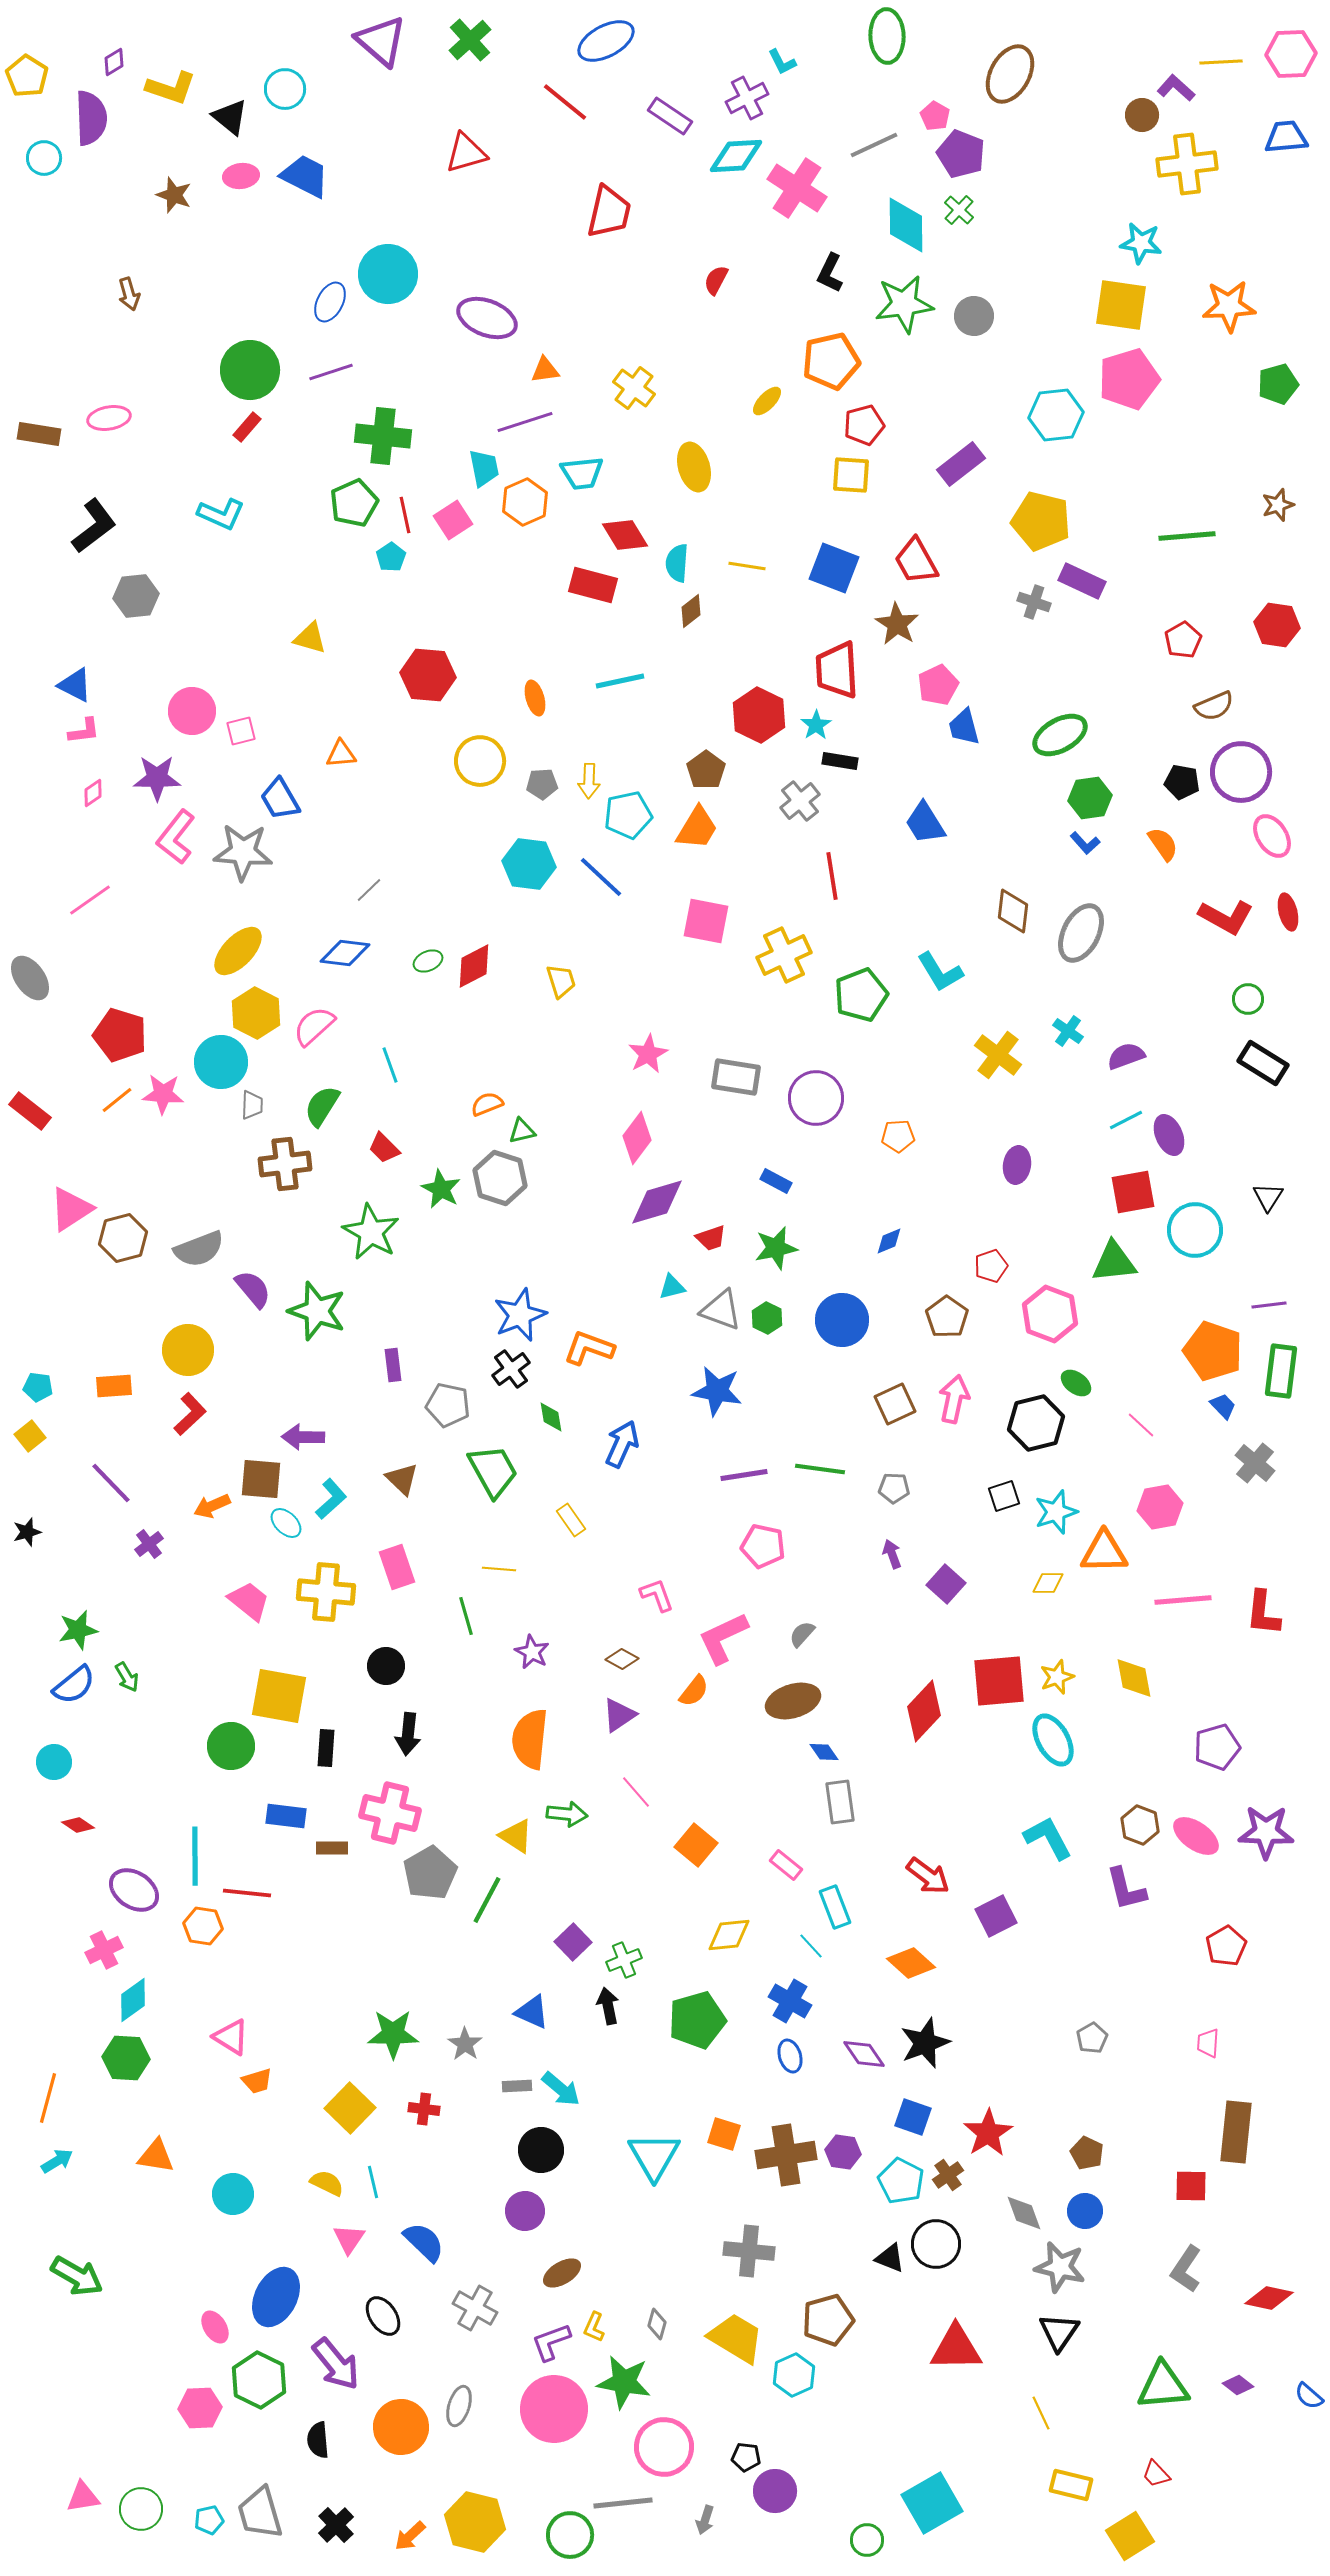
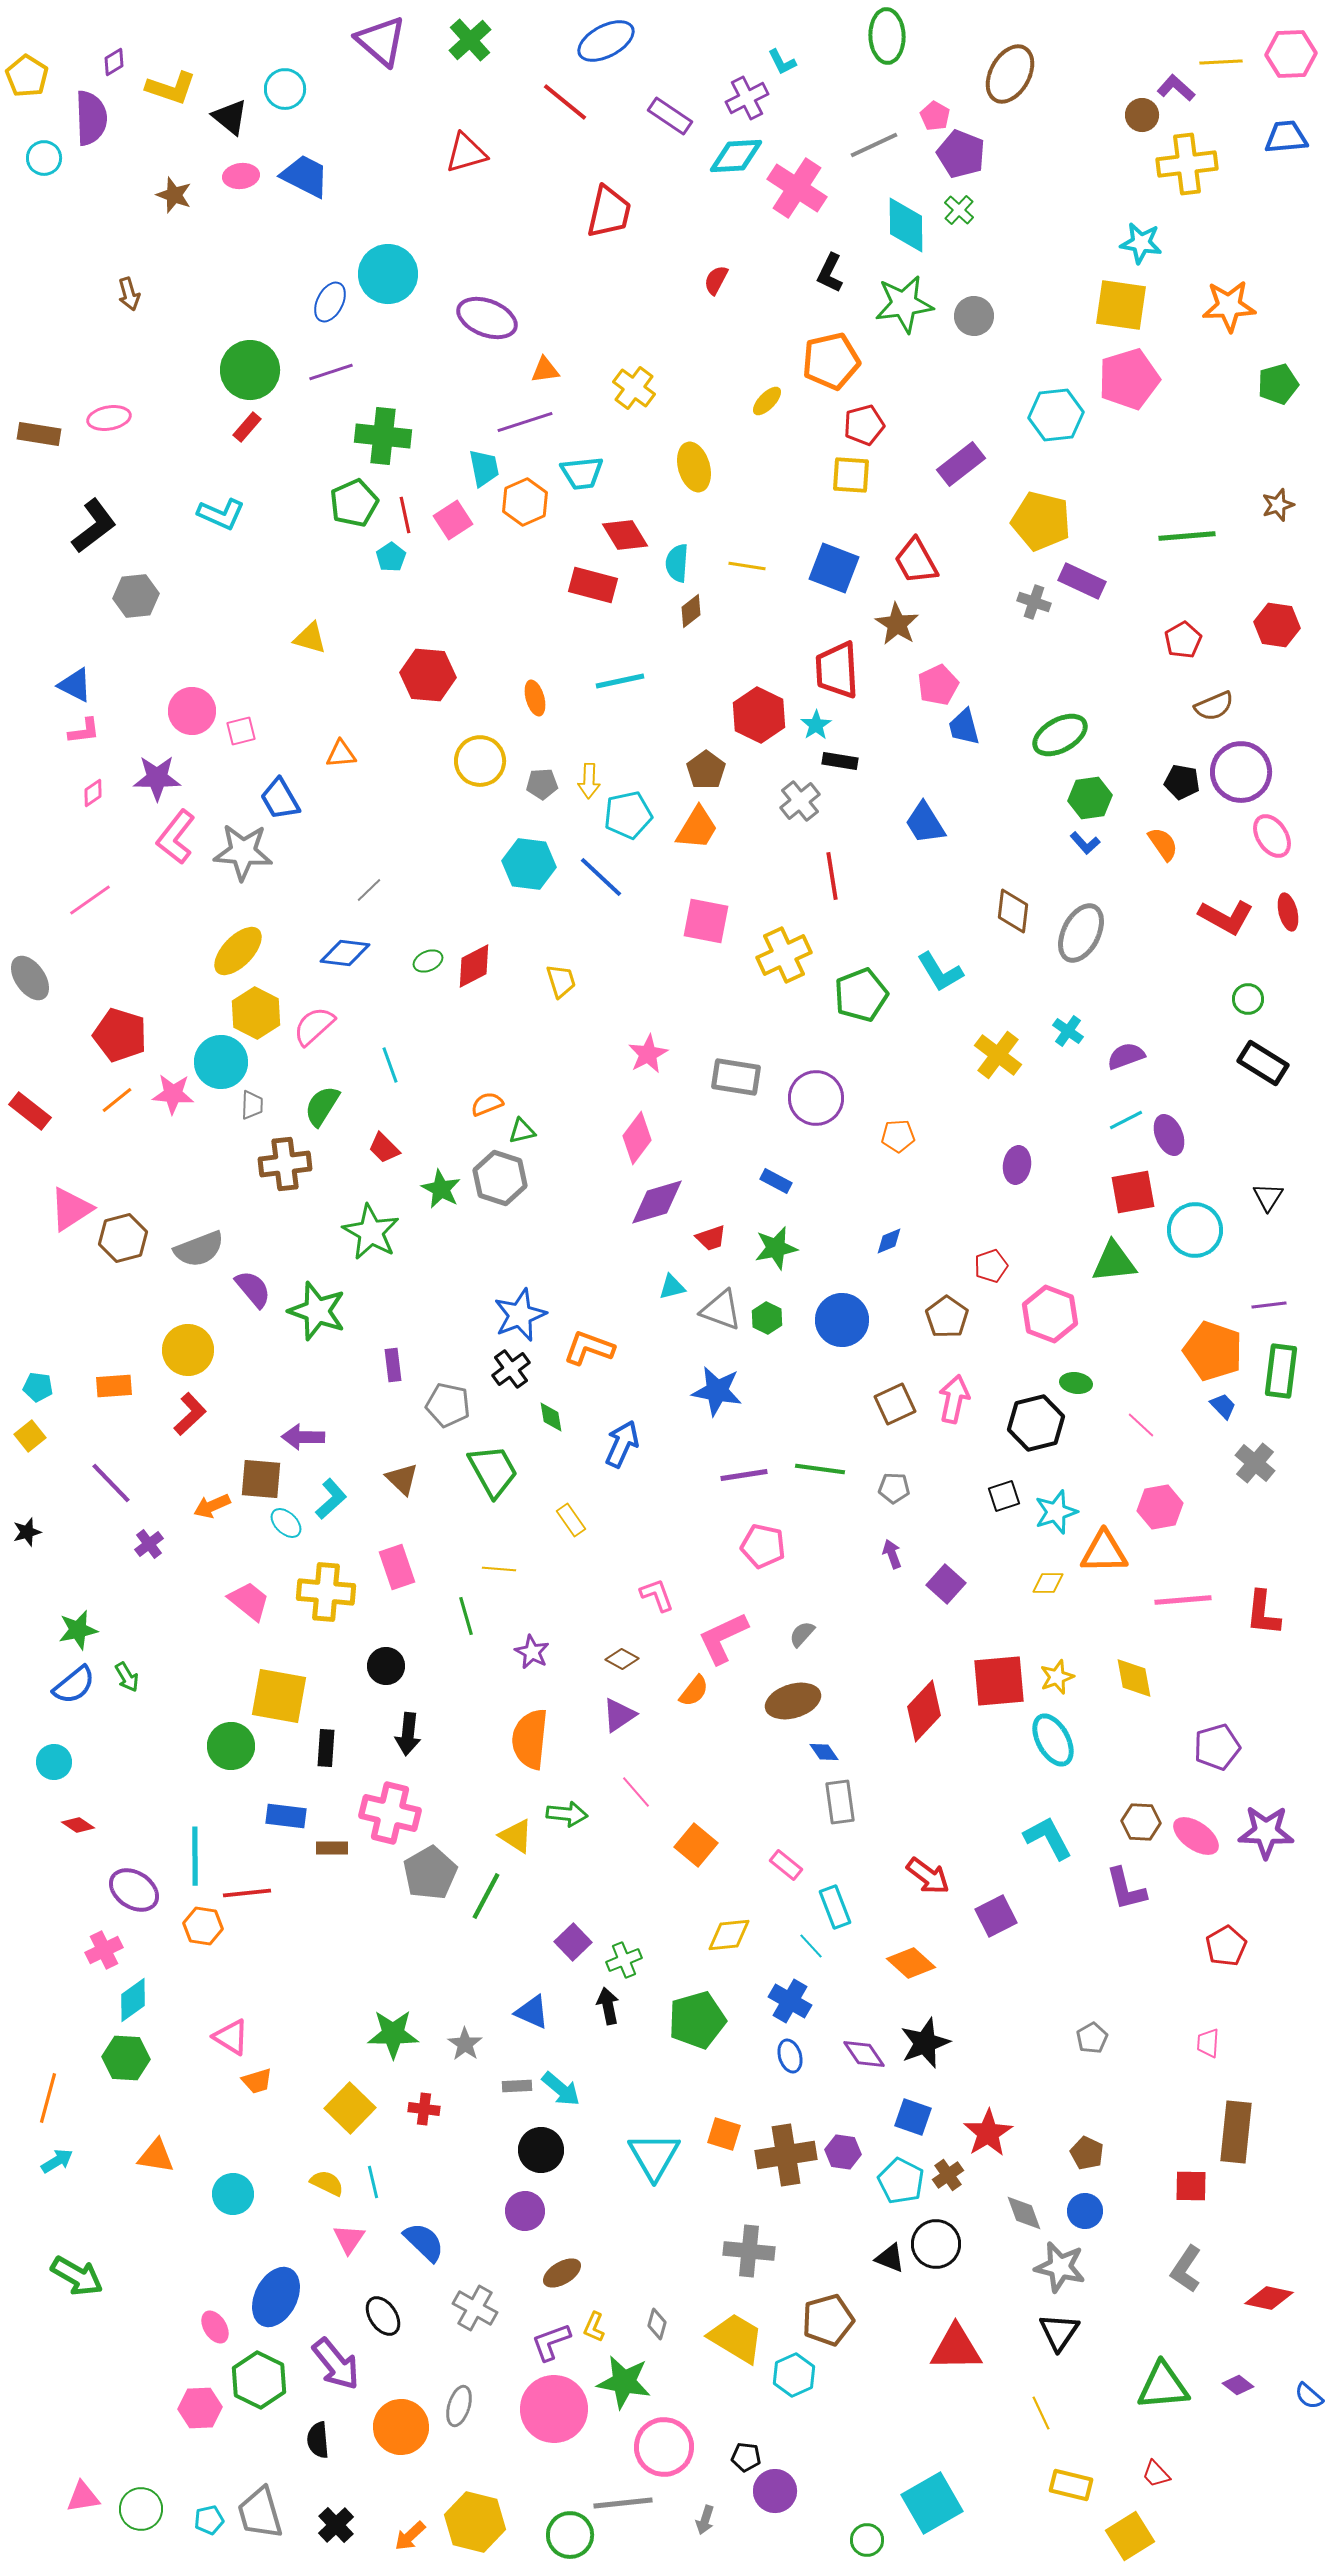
pink star at (163, 1094): moved 10 px right
green ellipse at (1076, 1383): rotated 28 degrees counterclockwise
brown hexagon at (1140, 1825): moved 1 px right, 3 px up; rotated 18 degrees counterclockwise
red line at (247, 1893): rotated 12 degrees counterclockwise
green line at (487, 1900): moved 1 px left, 4 px up
